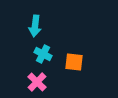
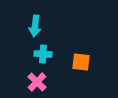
cyan cross: rotated 24 degrees counterclockwise
orange square: moved 7 px right
